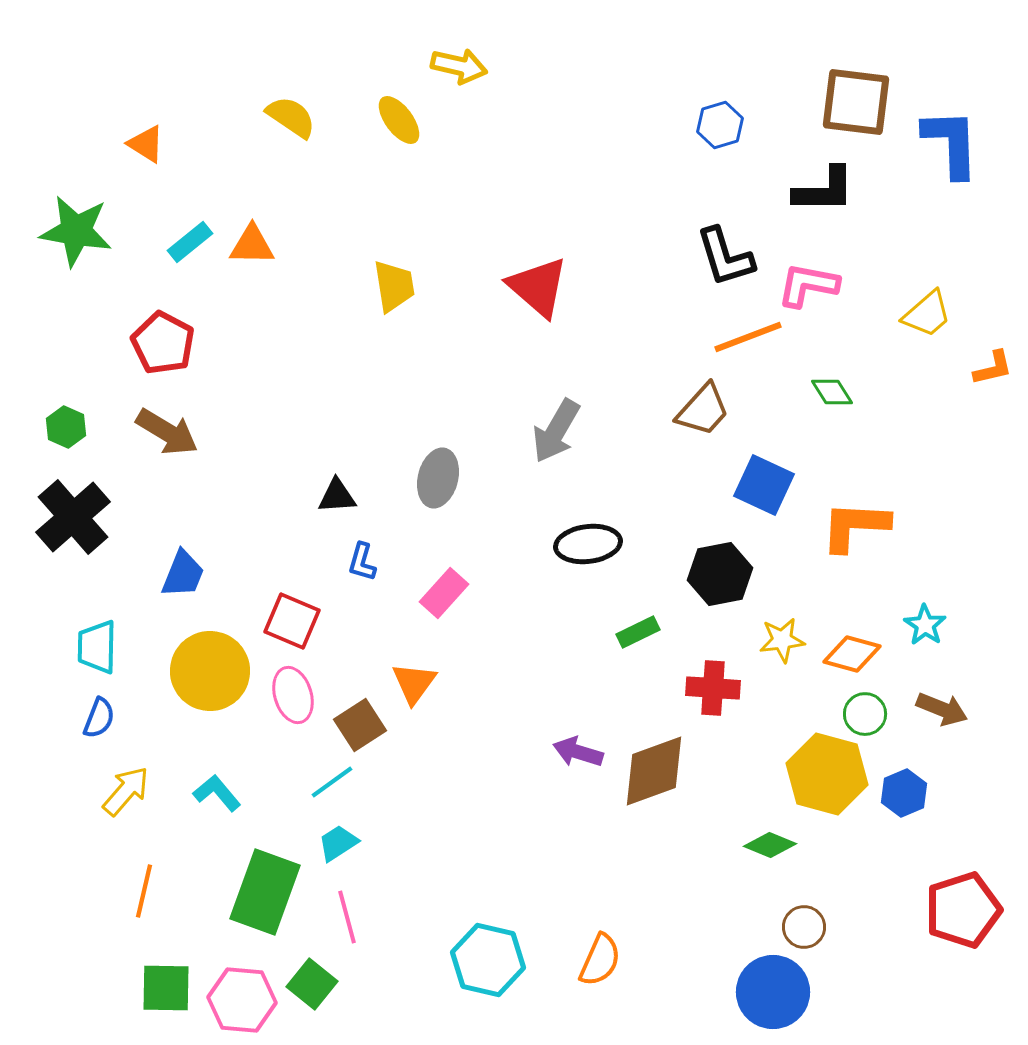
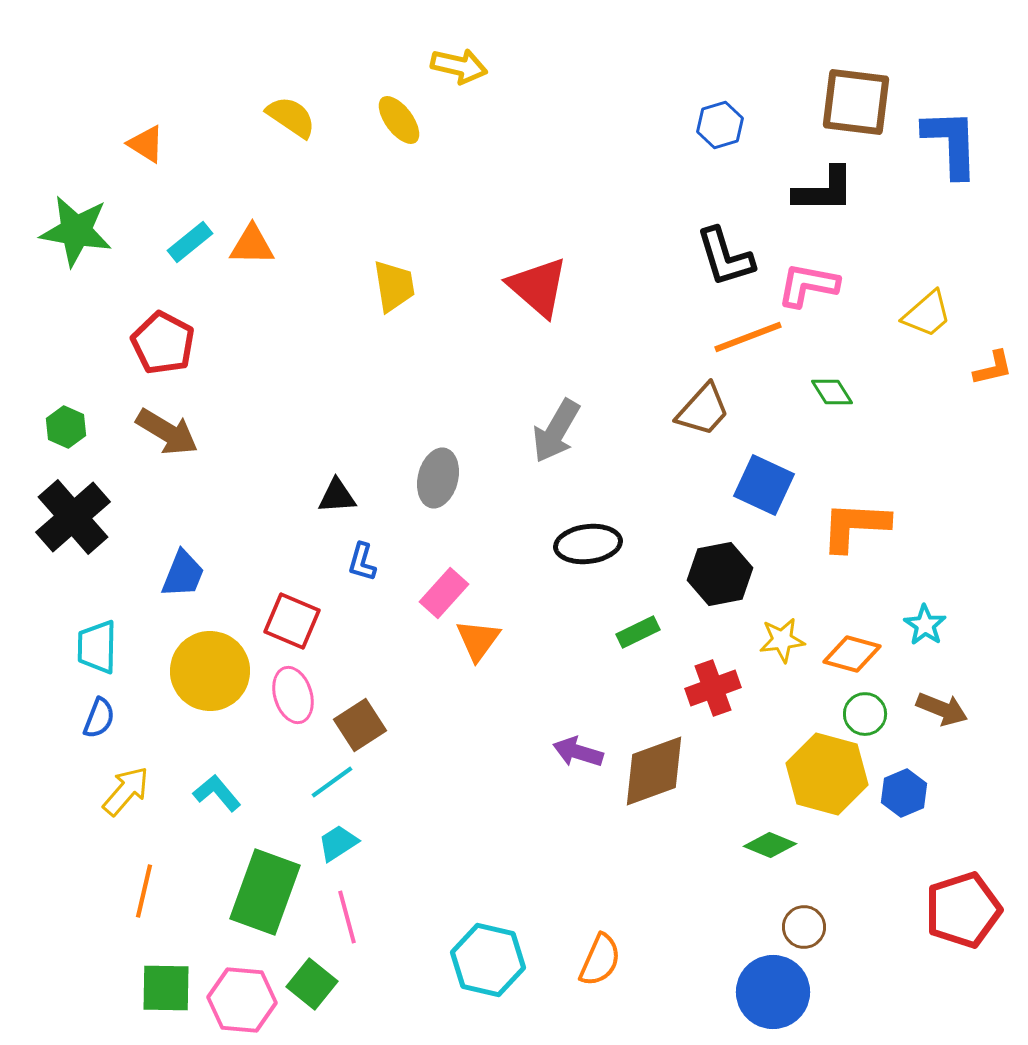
orange triangle at (414, 683): moved 64 px right, 43 px up
red cross at (713, 688): rotated 24 degrees counterclockwise
